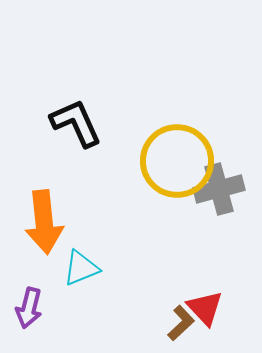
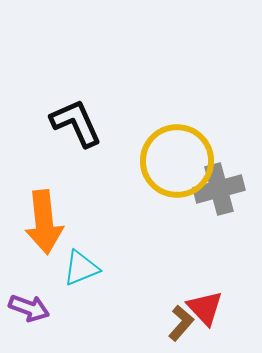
purple arrow: rotated 84 degrees counterclockwise
brown L-shape: rotated 6 degrees counterclockwise
